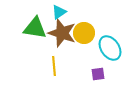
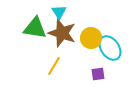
cyan triangle: rotated 28 degrees counterclockwise
yellow circle: moved 7 px right, 5 px down
yellow line: rotated 36 degrees clockwise
